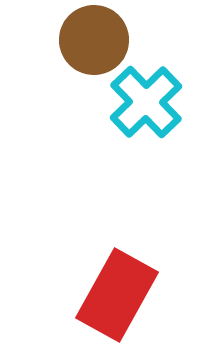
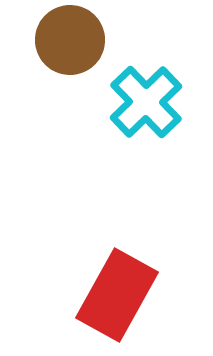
brown circle: moved 24 px left
